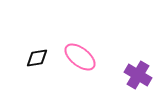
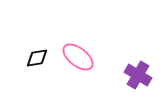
pink ellipse: moved 2 px left
